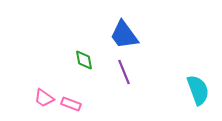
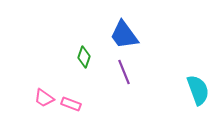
green diamond: moved 3 px up; rotated 30 degrees clockwise
